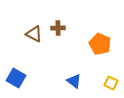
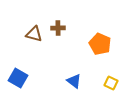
brown triangle: rotated 12 degrees counterclockwise
blue square: moved 2 px right
